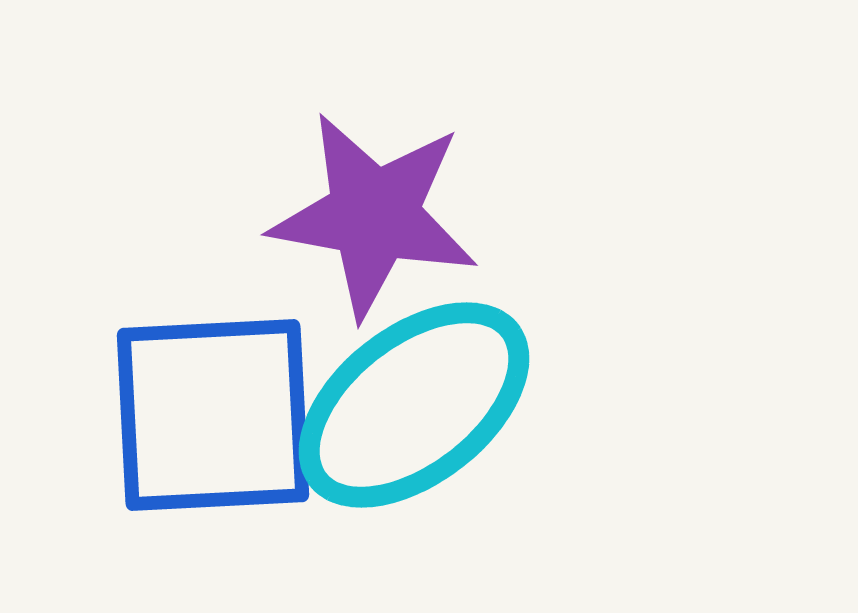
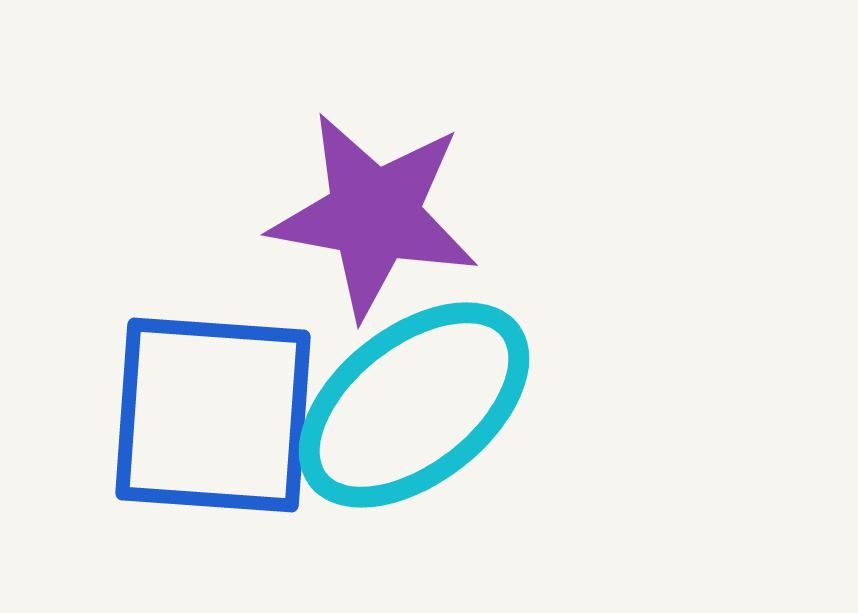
blue square: rotated 7 degrees clockwise
